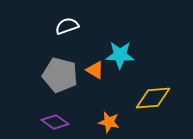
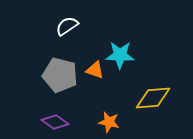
white semicircle: rotated 15 degrees counterclockwise
orange triangle: rotated 12 degrees counterclockwise
